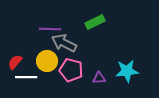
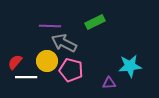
purple line: moved 3 px up
cyan star: moved 3 px right, 5 px up
purple triangle: moved 10 px right, 5 px down
